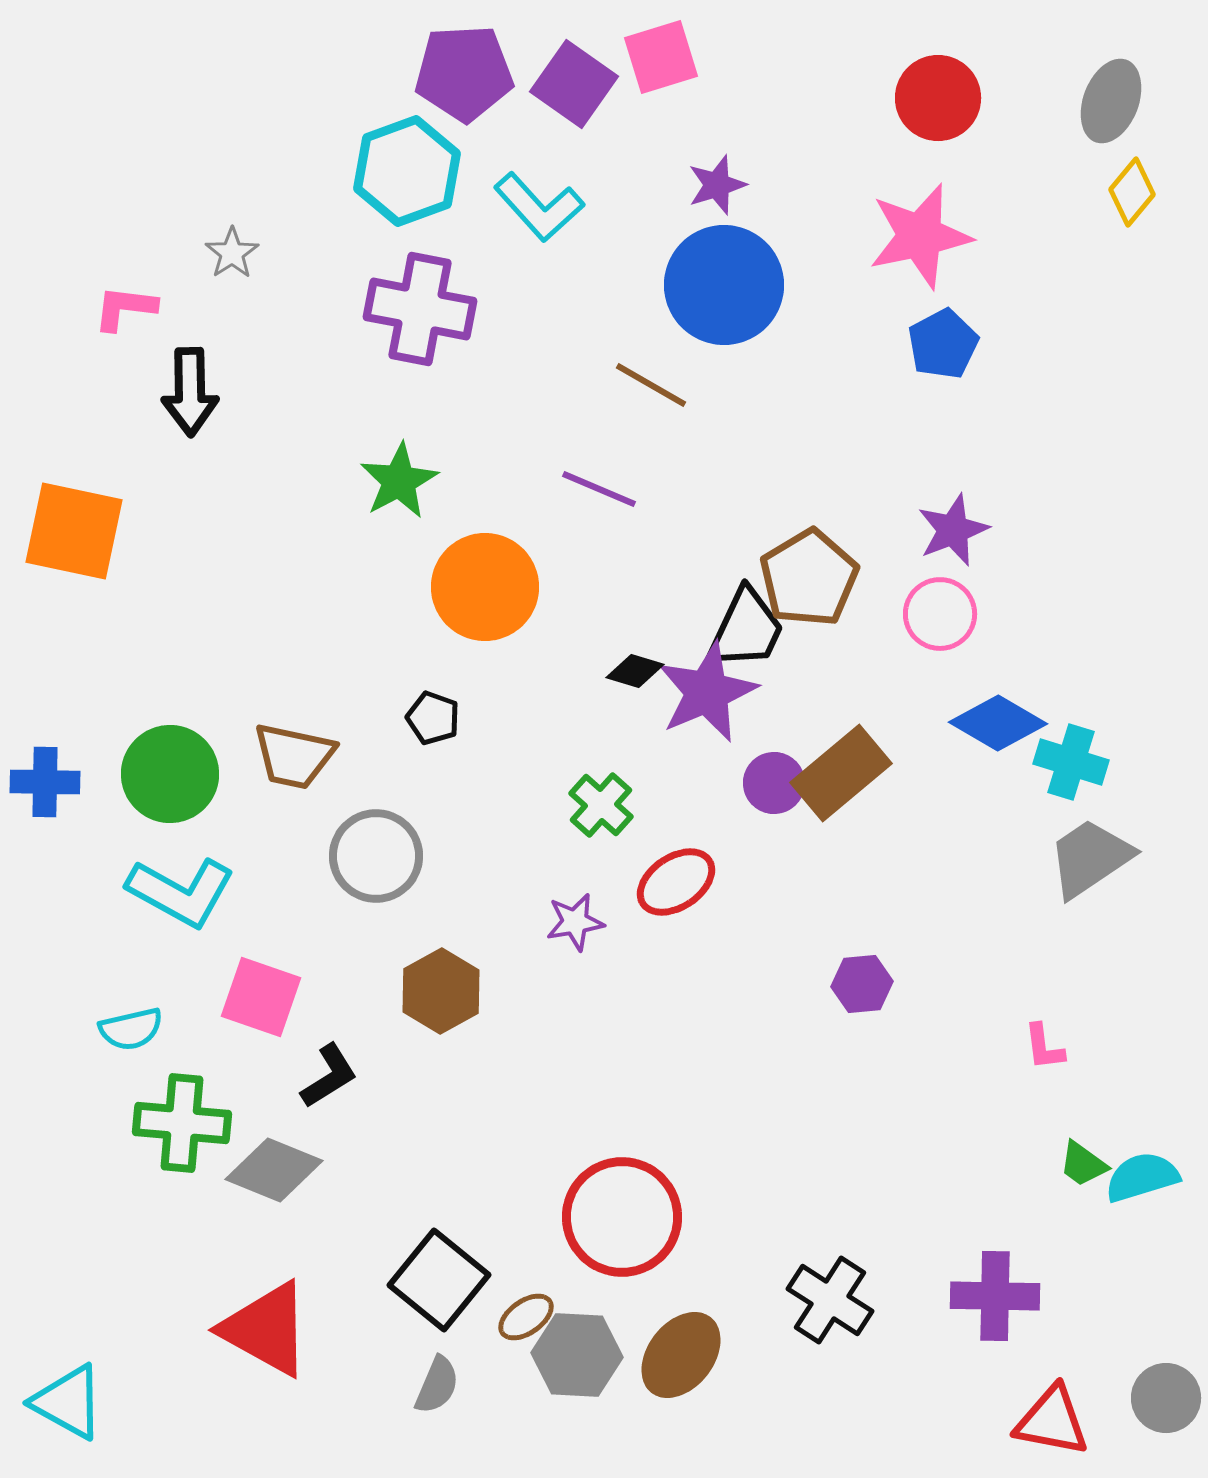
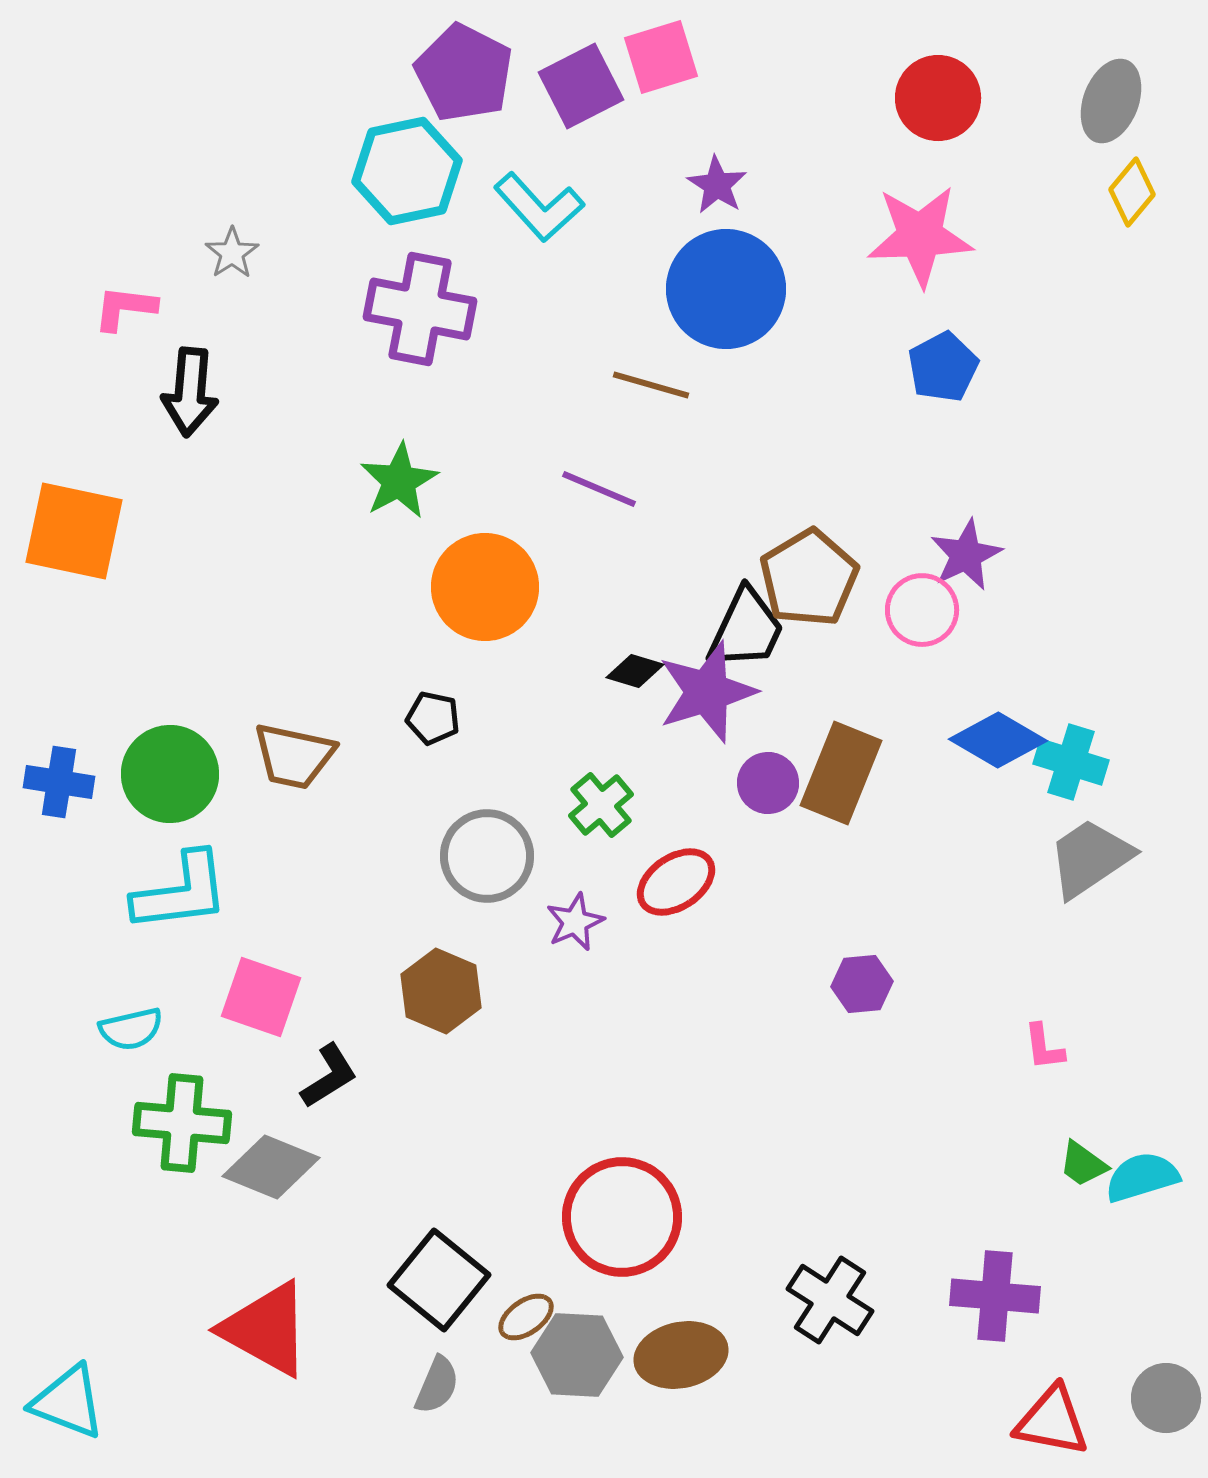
purple pentagon at (464, 73): rotated 30 degrees clockwise
purple square at (574, 84): moved 7 px right, 2 px down; rotated 28 degrees clockwise
cyan hexagon at (407, 171): rotated 8 degrees clockwise
purple star at (717, 185): rotated 22 degrees counterclockwise
pink star at (920, 236): rotated 10 degrees clockwise
blue circle at (724, 285): moved 2 px right, 4 px down
blue pentagon at (943, 344): moved 23 px down
brown line at (651, 385): rotated 14 degrees counterclockwise
black arrow at (190, 392): rotated 6 degrees clockwise
purple star at (953, 530): moved 13 px right, 25 px down; rotated 4 degrees counterclockwise
pink circle at (940, 614): moved 18 px left, 4 px up
purple star at (707, 692): rotated 6 degrees clockwise
black pentagon at (433, 718): rotated 8 degrees counterclockwise
blue diamond at (998, 723): moved 17 px down
brown rectangle at (841, 773): rotated 28 degrees counterclockwise
blue cross at (45, 782): moved 14 px right; rotated 8 degrees clockwise
purple circle at (774, 783): moved 6 px left
green cross at (601, 805): rotated 8 degrees clockwise
gray circle at (376, 856): moved 111 px right
cyan L-shape at (181, 892): rotated 36 degrees counterclockwise
purple star at (575, 922): rotated 14 degrees counterclockwise
brown hexagon at (441, 991): rotated 8 degrees counterclockwise
gray diamond at (274, 1170): moved 3 px left, 3 px up
purple cross at (995, 1296): rotated 4 degrees clockwise
brown ellipse at (681, 1355): rotated 40 degrees clockwise
cyan triangle at (68, 1402): rotated 8 degrees counterclockwise
